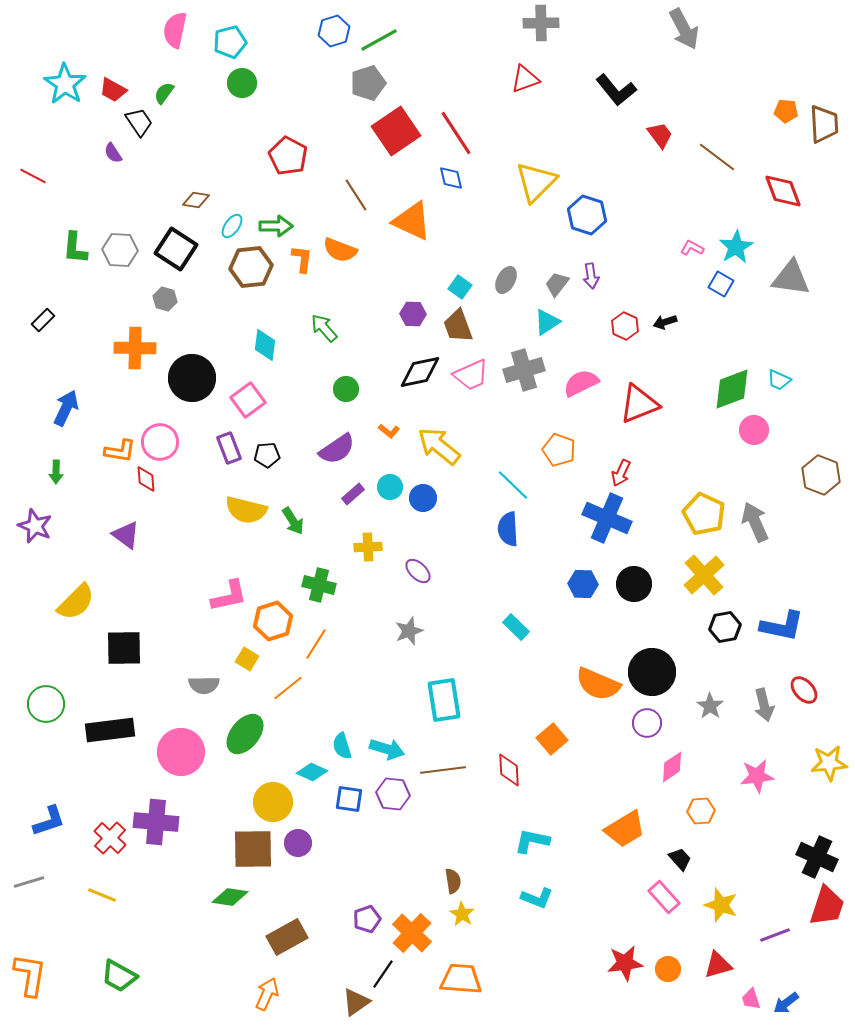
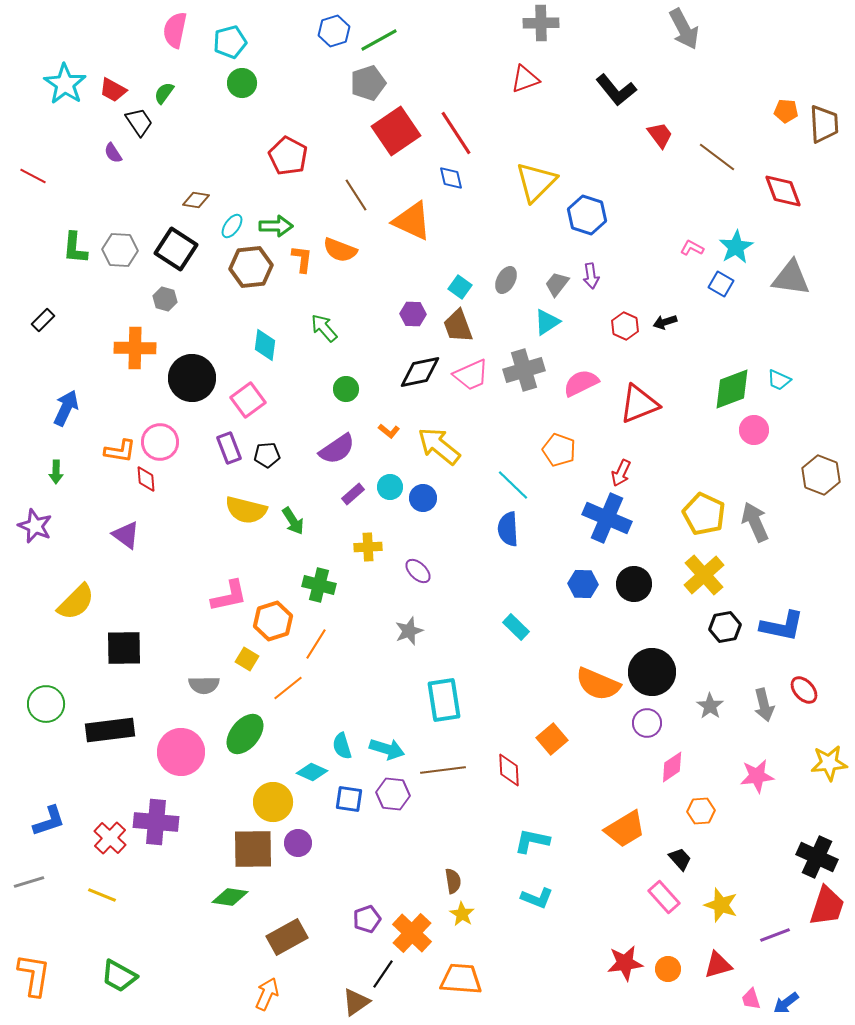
orange L-shape at (30, 975): moved 4 px right
